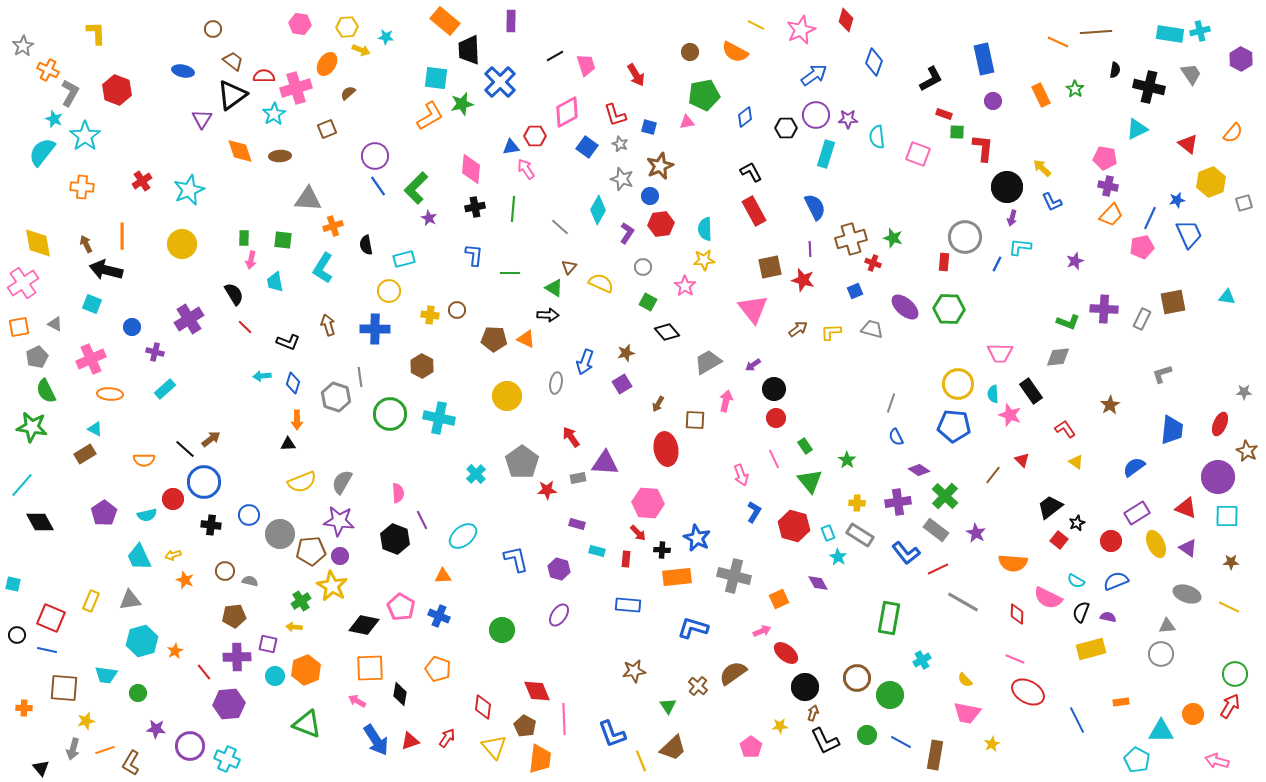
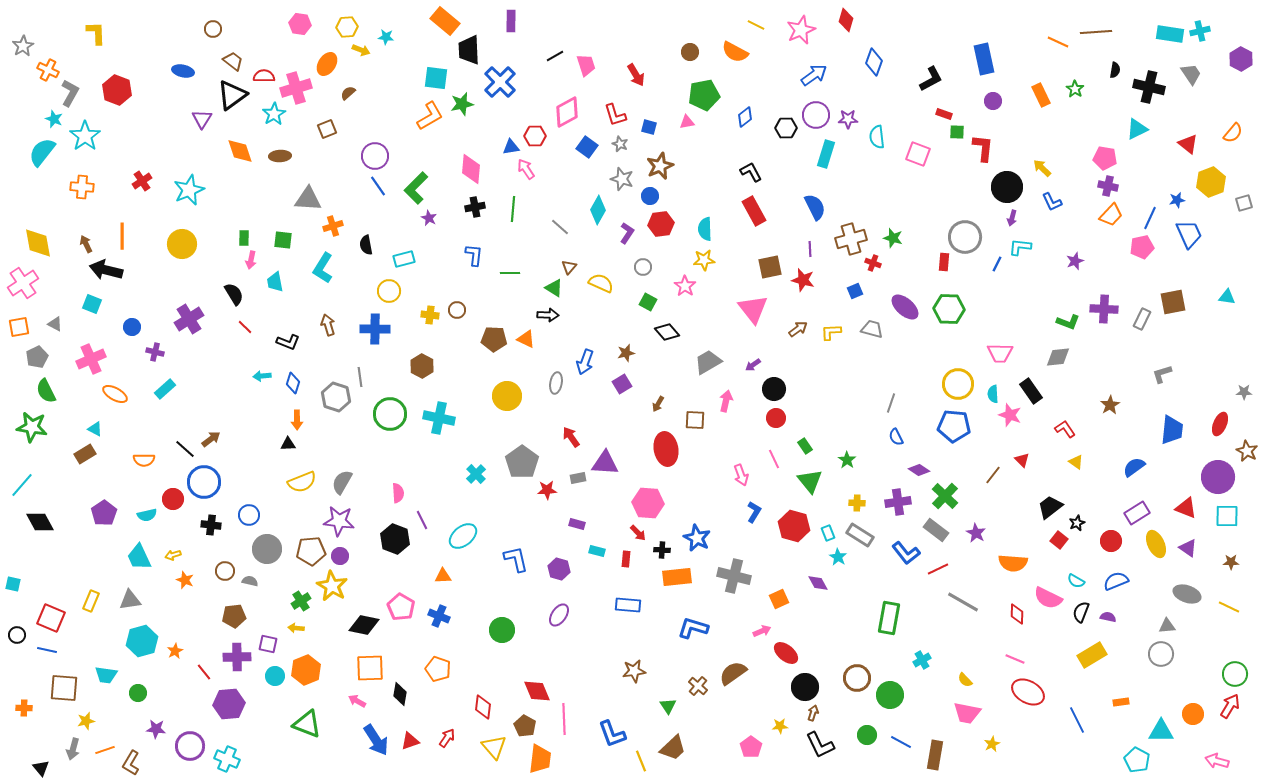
orange ellipse at (110, 394): moved 5 px right; rotated 25 degrees clockwise
gray circle at (280, 534): moved 13 px left, 15 px down
yellow arrow at (294, 627): moved 2 px right, 1 px down
yellow rectangle at (1091, 649): moved 1 px right, 6 px down; rotated 16 degrees counterclockwise
black L-shape at (825, 741): moved 5 px left, 4 px down
